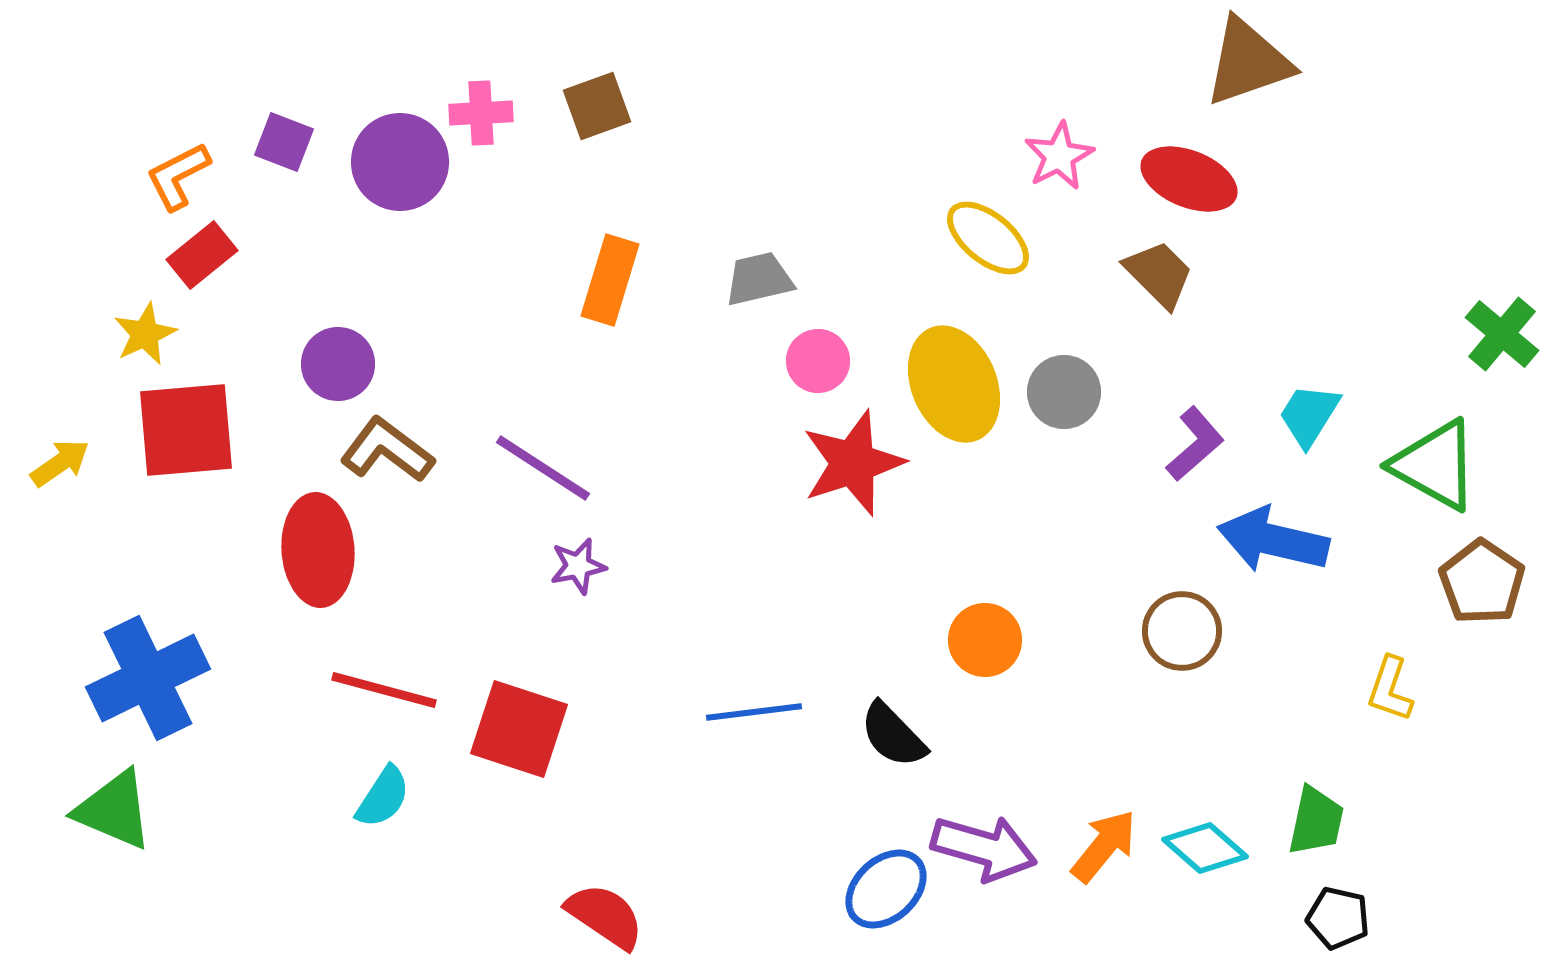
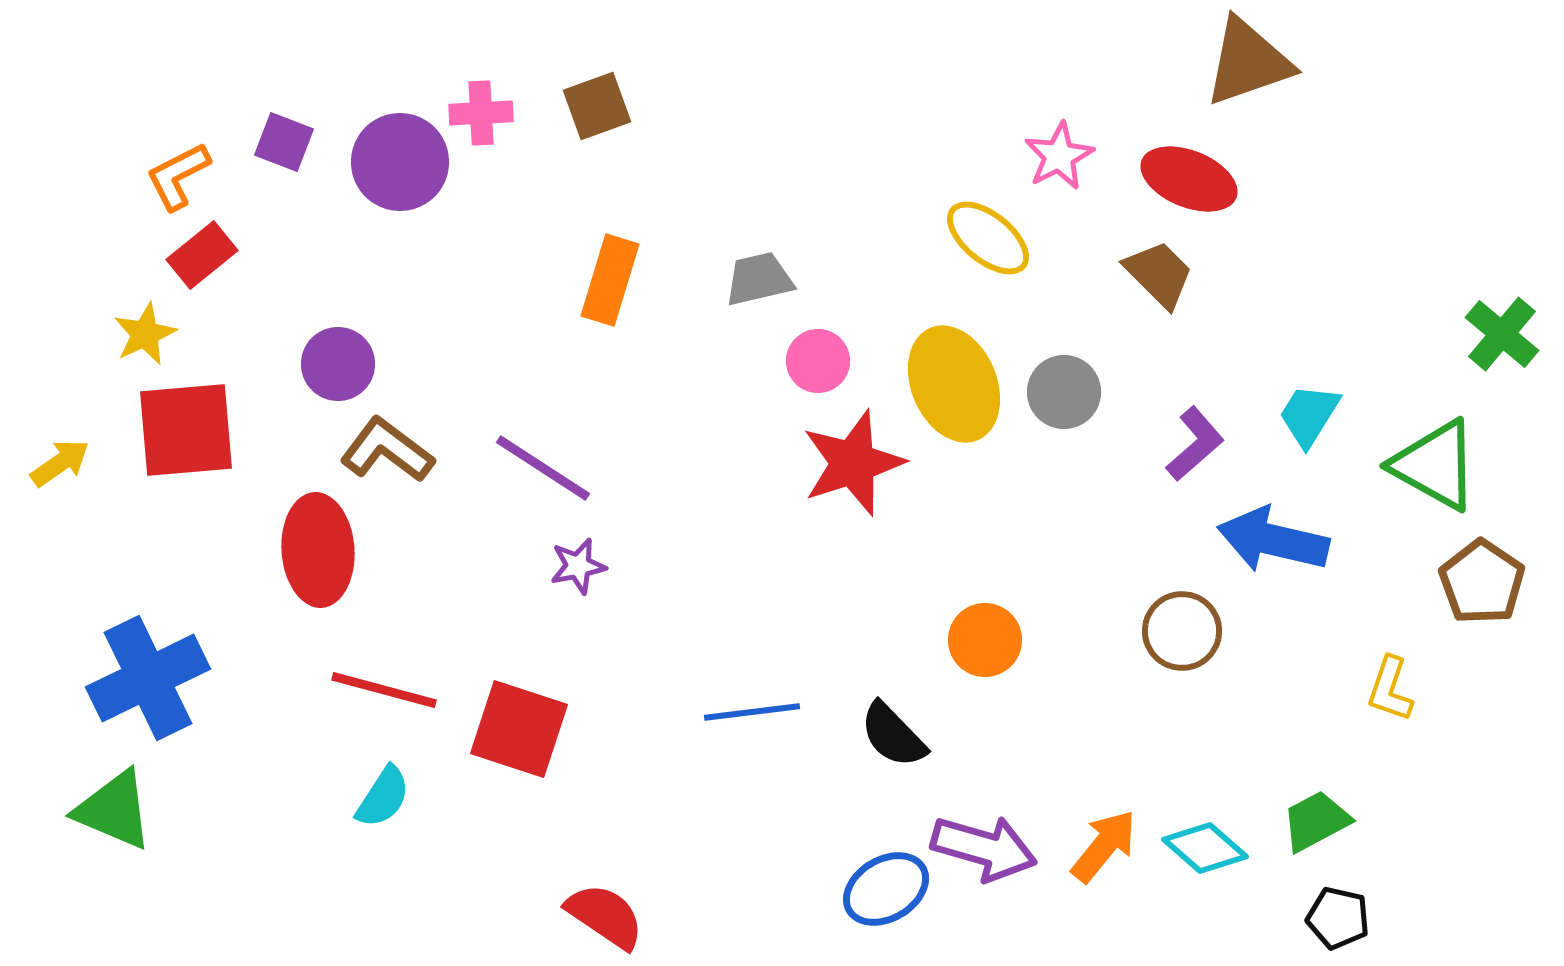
blue line at (754, 712): moved 2 px left
green trapezoid at (1316, 821): rotated 130 degrees counterclockwise
blue ellipse at (886, 889): rotated 12 degrees clockwise
